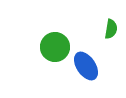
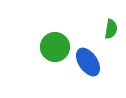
blue ellipse: moved 2 px right, 4 px up
